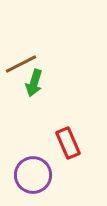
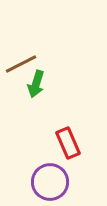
green arrow: moved 2 px right, 1 px down
purple circle: moved 17 px right, 7 px down
